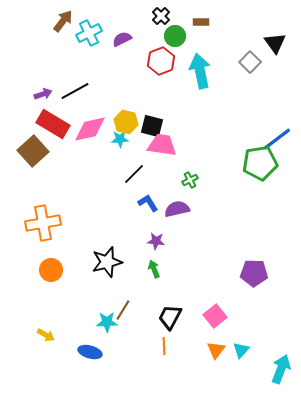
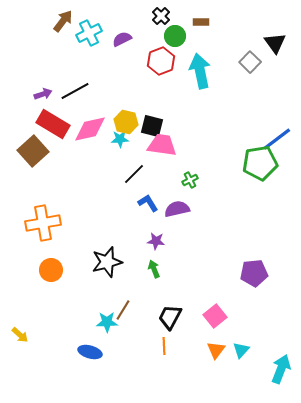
purple pentagon at (254, 273): rotated 8 degrees counterclockwise
yellow arrow at (46, 335): moved 26 px left; rotated 12 degrees clockwise
